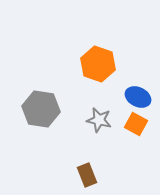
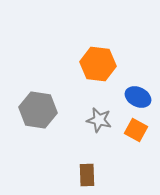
orange hexagon: rotated 12 degrees counterclockwise
gray hexagon: moved 3 px left, 1 px down
orange square: moved 6 px down
brown rectangle: rotated 20 degrees clockwise
